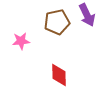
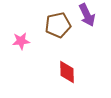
brown pentagon: moved 1 px right, 3 px down
red diamond: moved 8 px right, 3 px up
